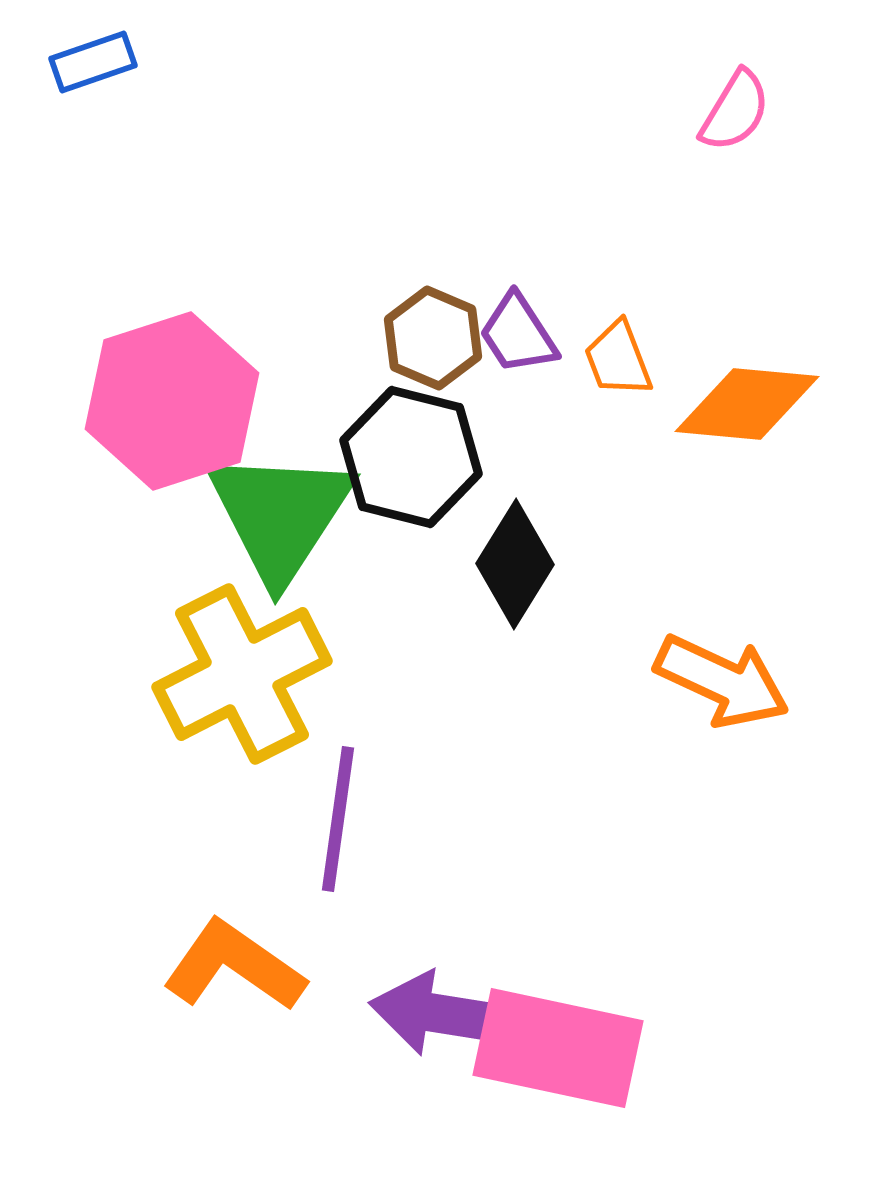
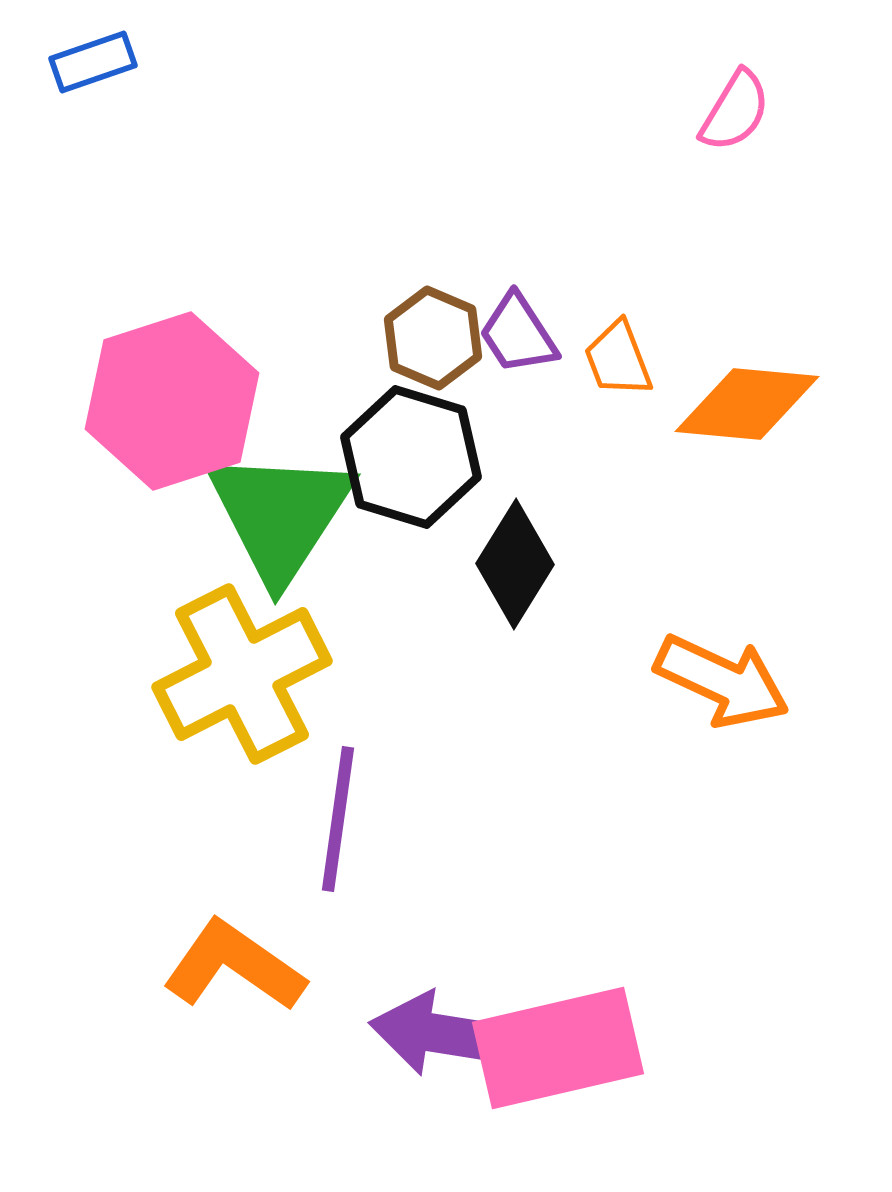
black hexagon: rotated 3 degrees clockwise
purple arrow: moved 20 px down
pink rectangle: rotated 25 degrees counterclockwise
